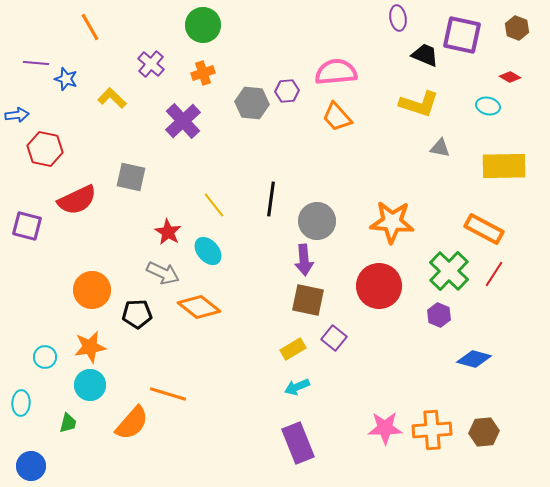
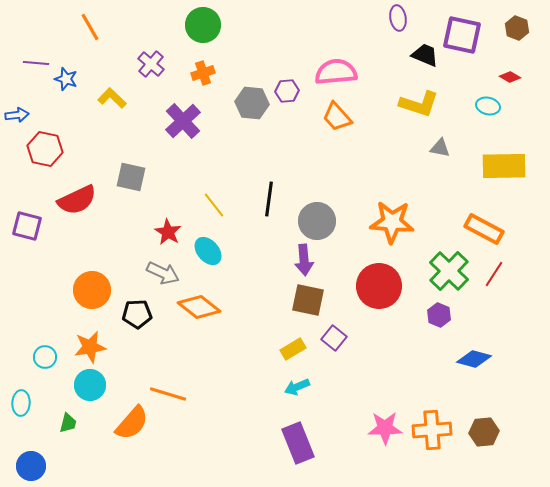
black line at (271, 199): moved 2 px left
